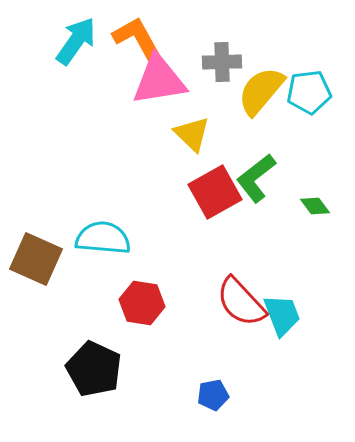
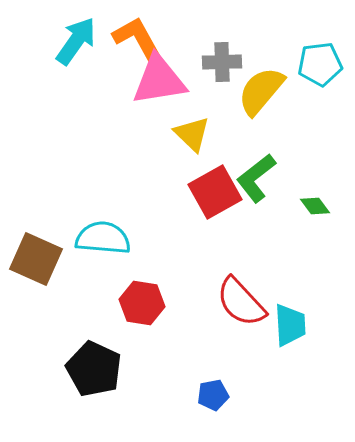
cyan pentagon: moved 11 px right, 28 px up
cyan trapezoid: moved 8 px right, 10 px down; rotated 18 degrees clockwise
